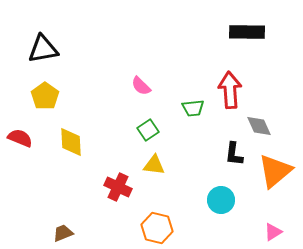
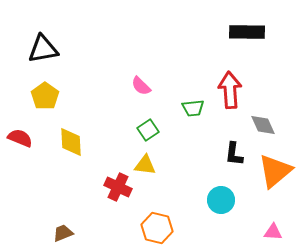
gray diamond: moved 4 px right, 1 px up
yellow triangle: moved 9 px left
pink triangle: rotated 36 degrees clockwise
